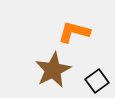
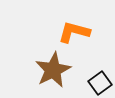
black square: moved 3 px right, 2 px down
